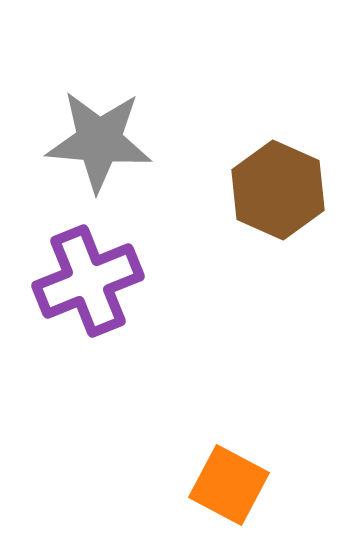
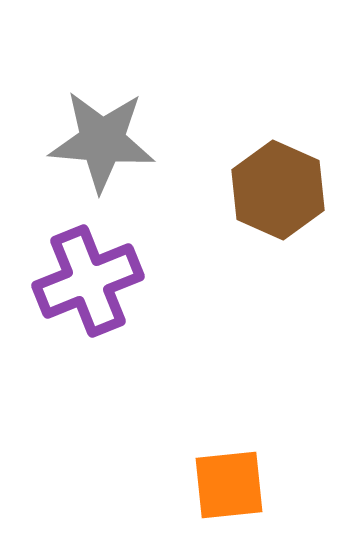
gray star: moved 3 px right
orange square: rotated 34 degrees counterclockwise
